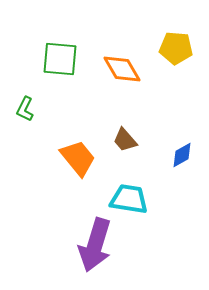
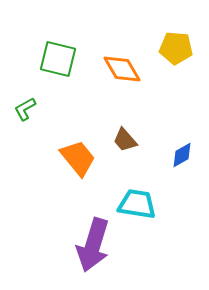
green square: moved 2 px left; rotated 9 degrees clockwise
green L-shape: rotated 35 degrees clockwise
cyan trapezoid: moved 8 px right, 5 px down
purple arrow: moved 2 px left
